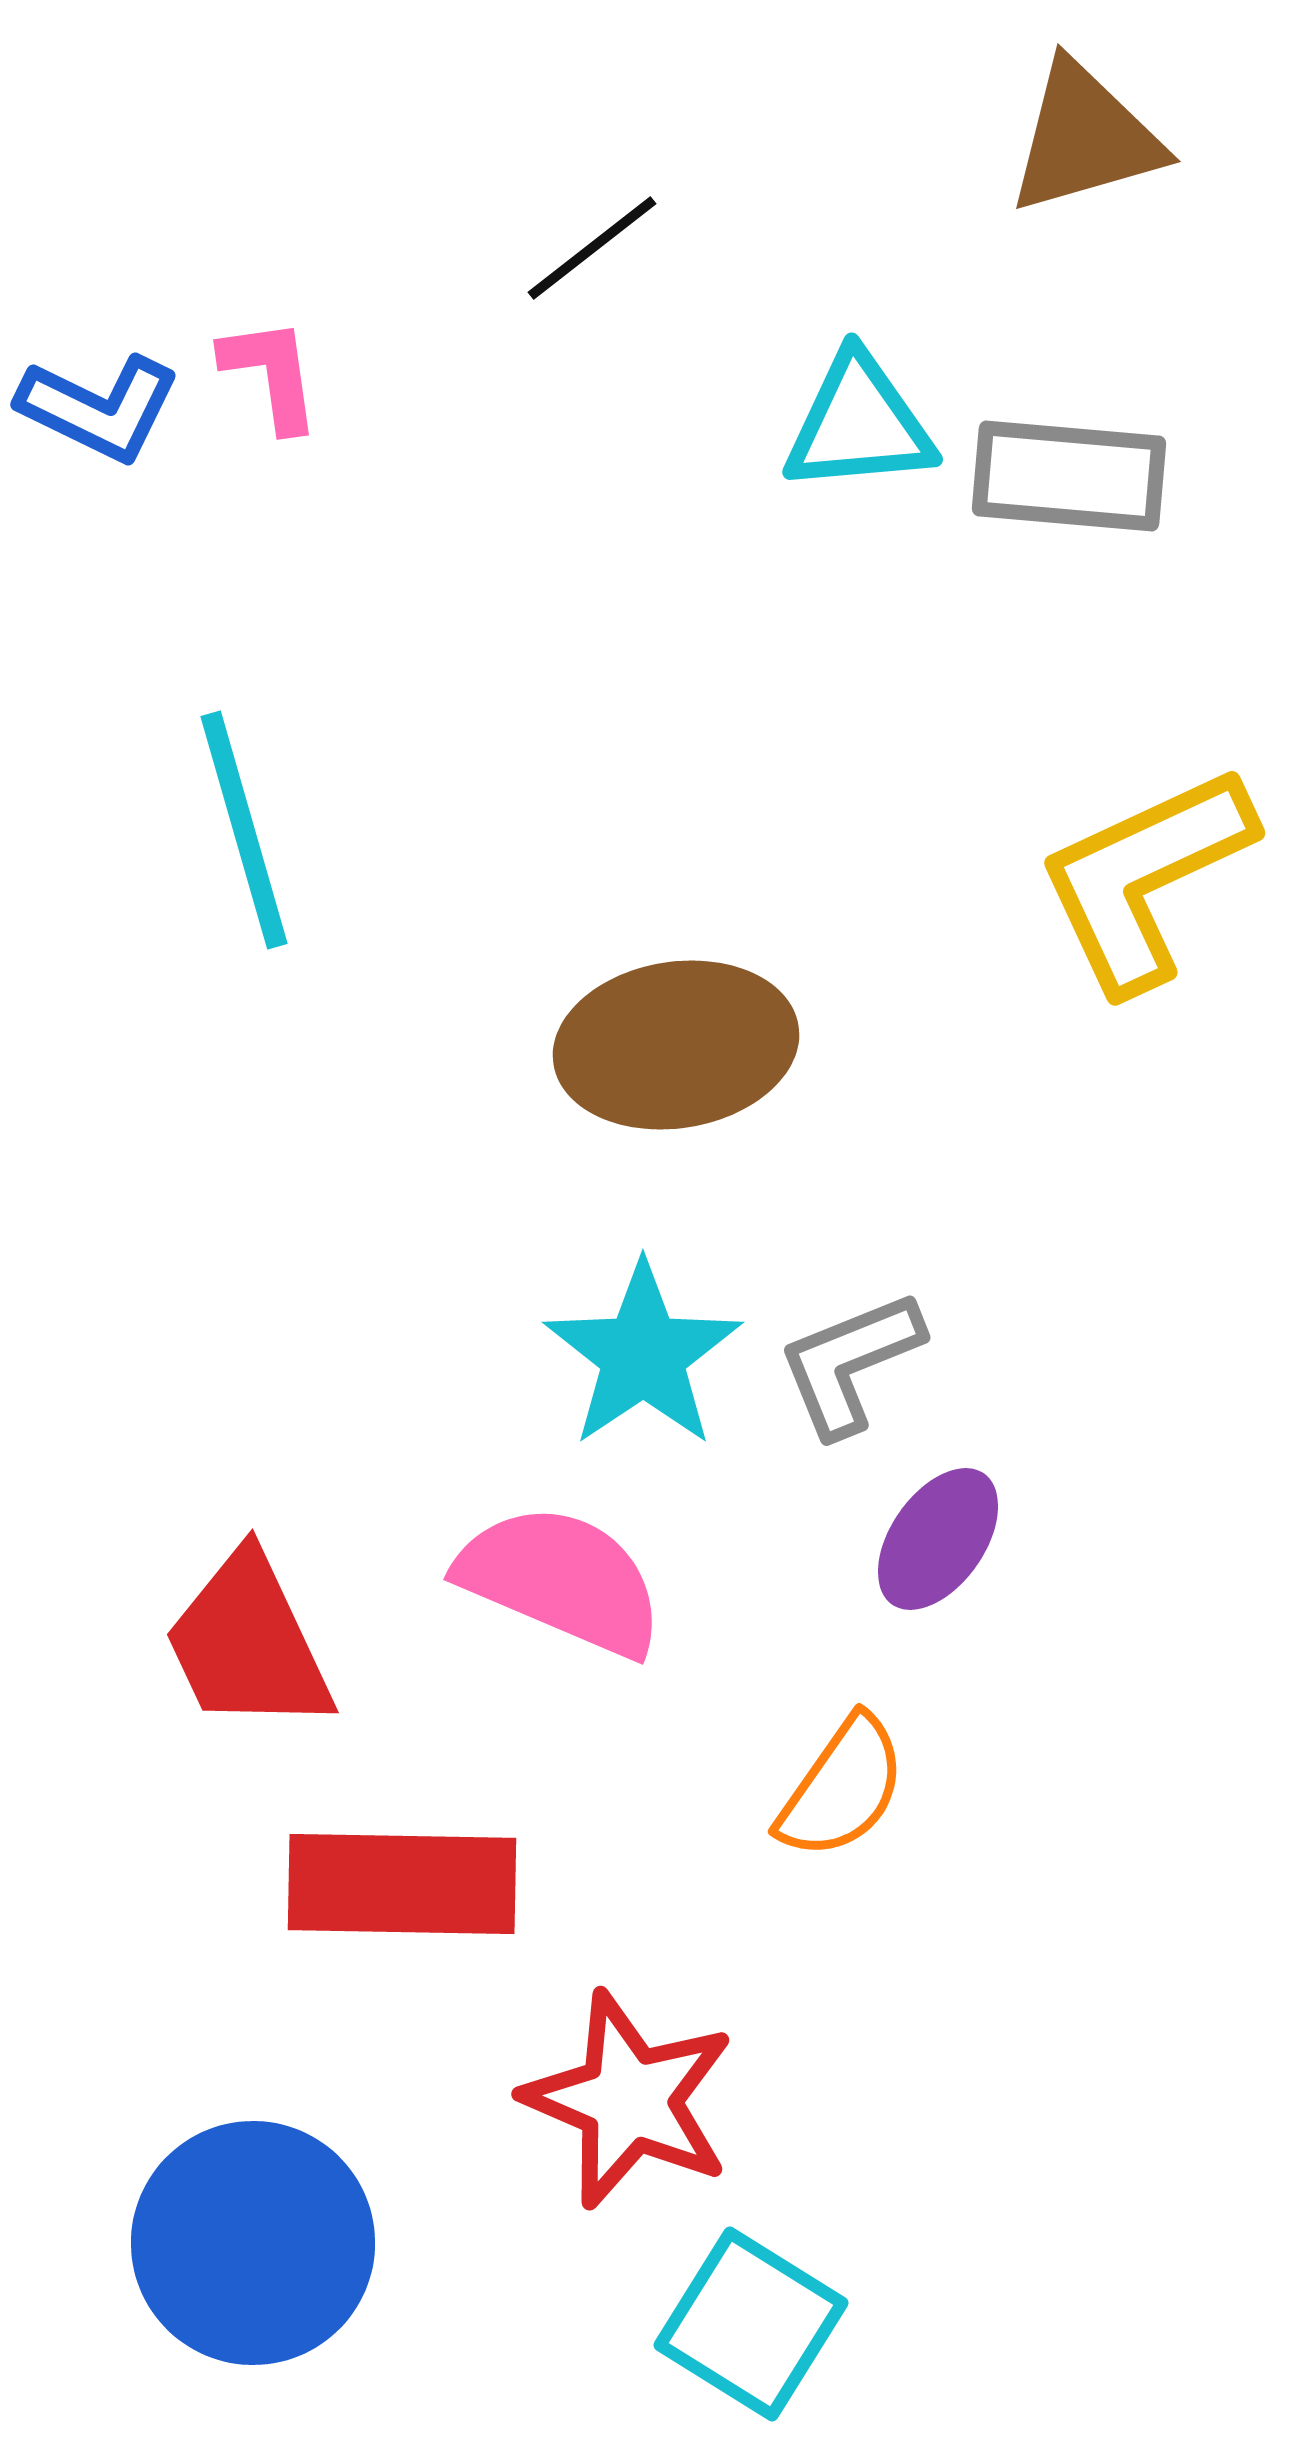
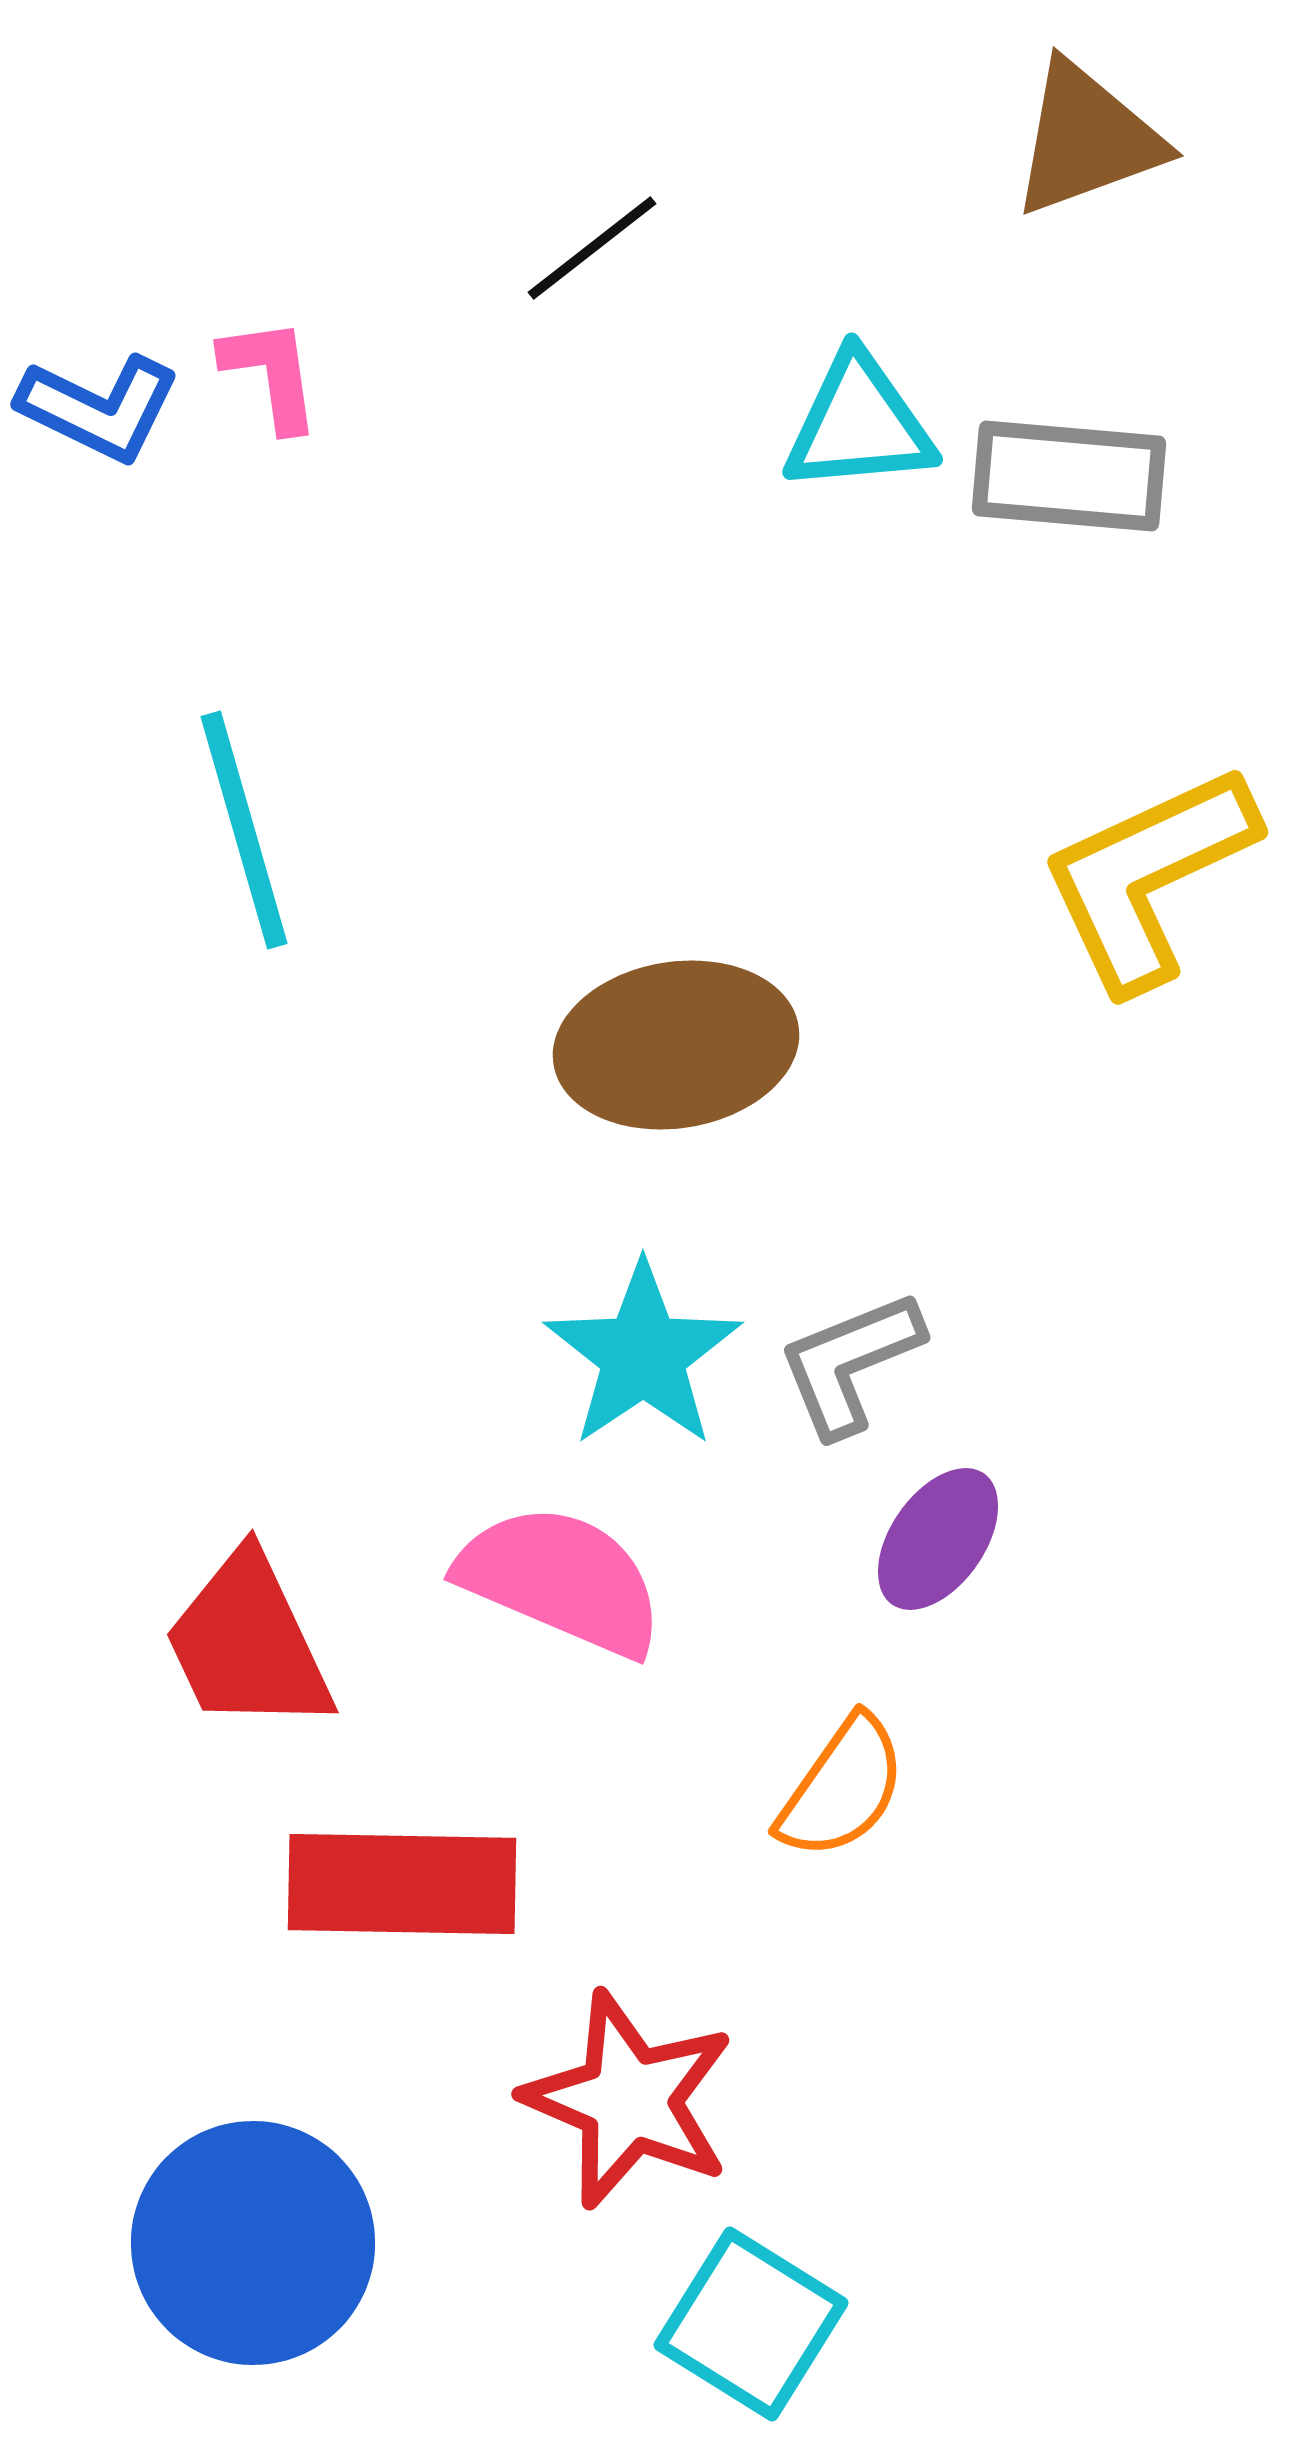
brown triangle: moved 2 px right, 1 px down; rotated 4 degrees counterclockwise
yellow L-shape: moved 3 px right, 1 px up
